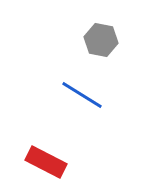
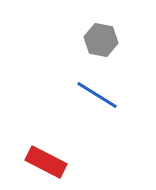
blue line: moved 15 px right
